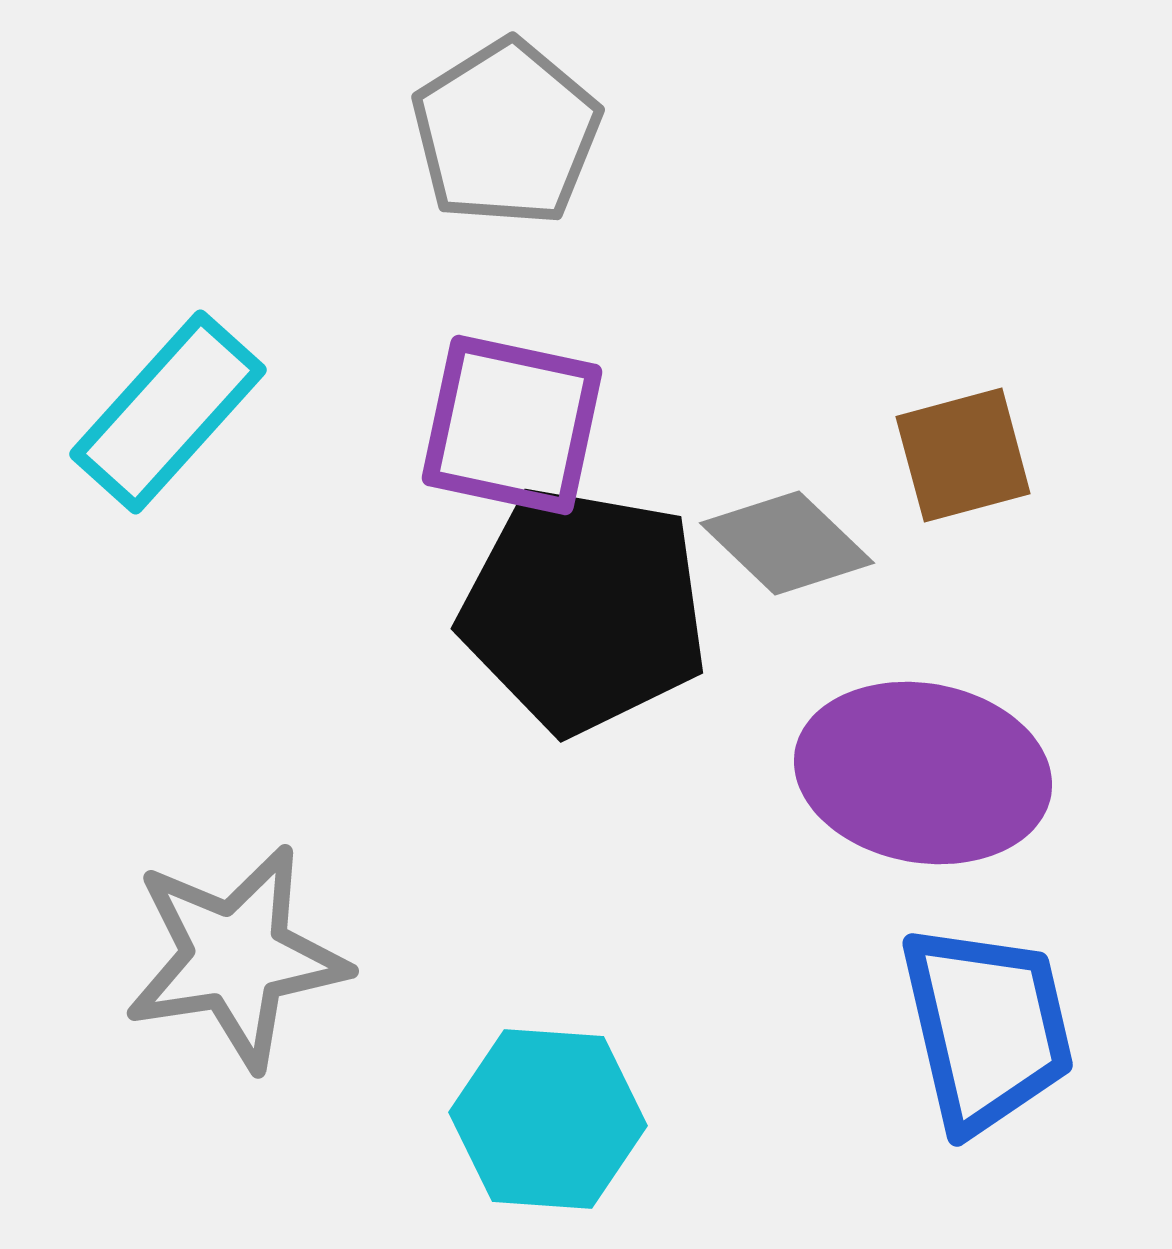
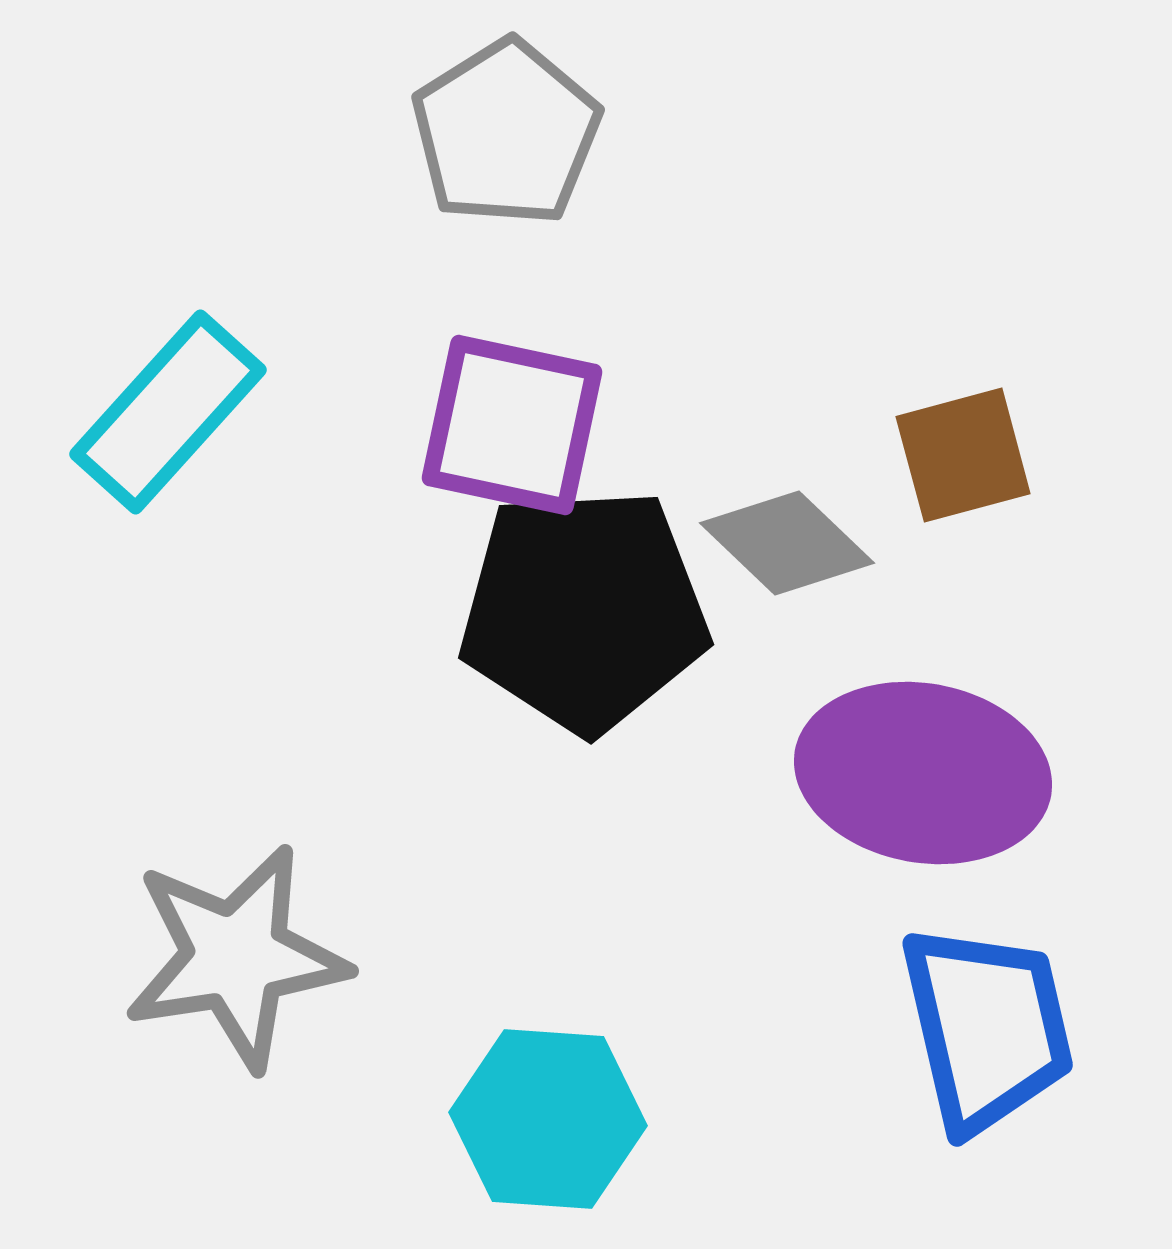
black pentagon: rotated 13 degrees counterclockwise
